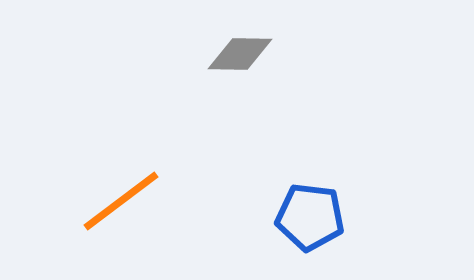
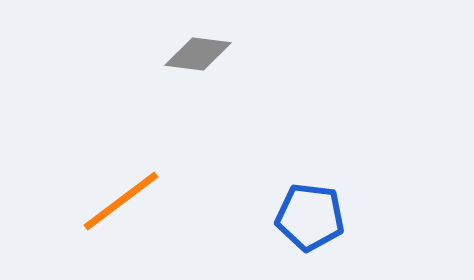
gray diamond: moved 42 px left; rotated 6 degrees clockwise
